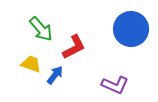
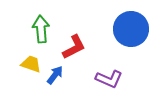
green arrow: rotated 144 degrees counterclockwise
purple L-shape: moved 6 px left, 6 px up
